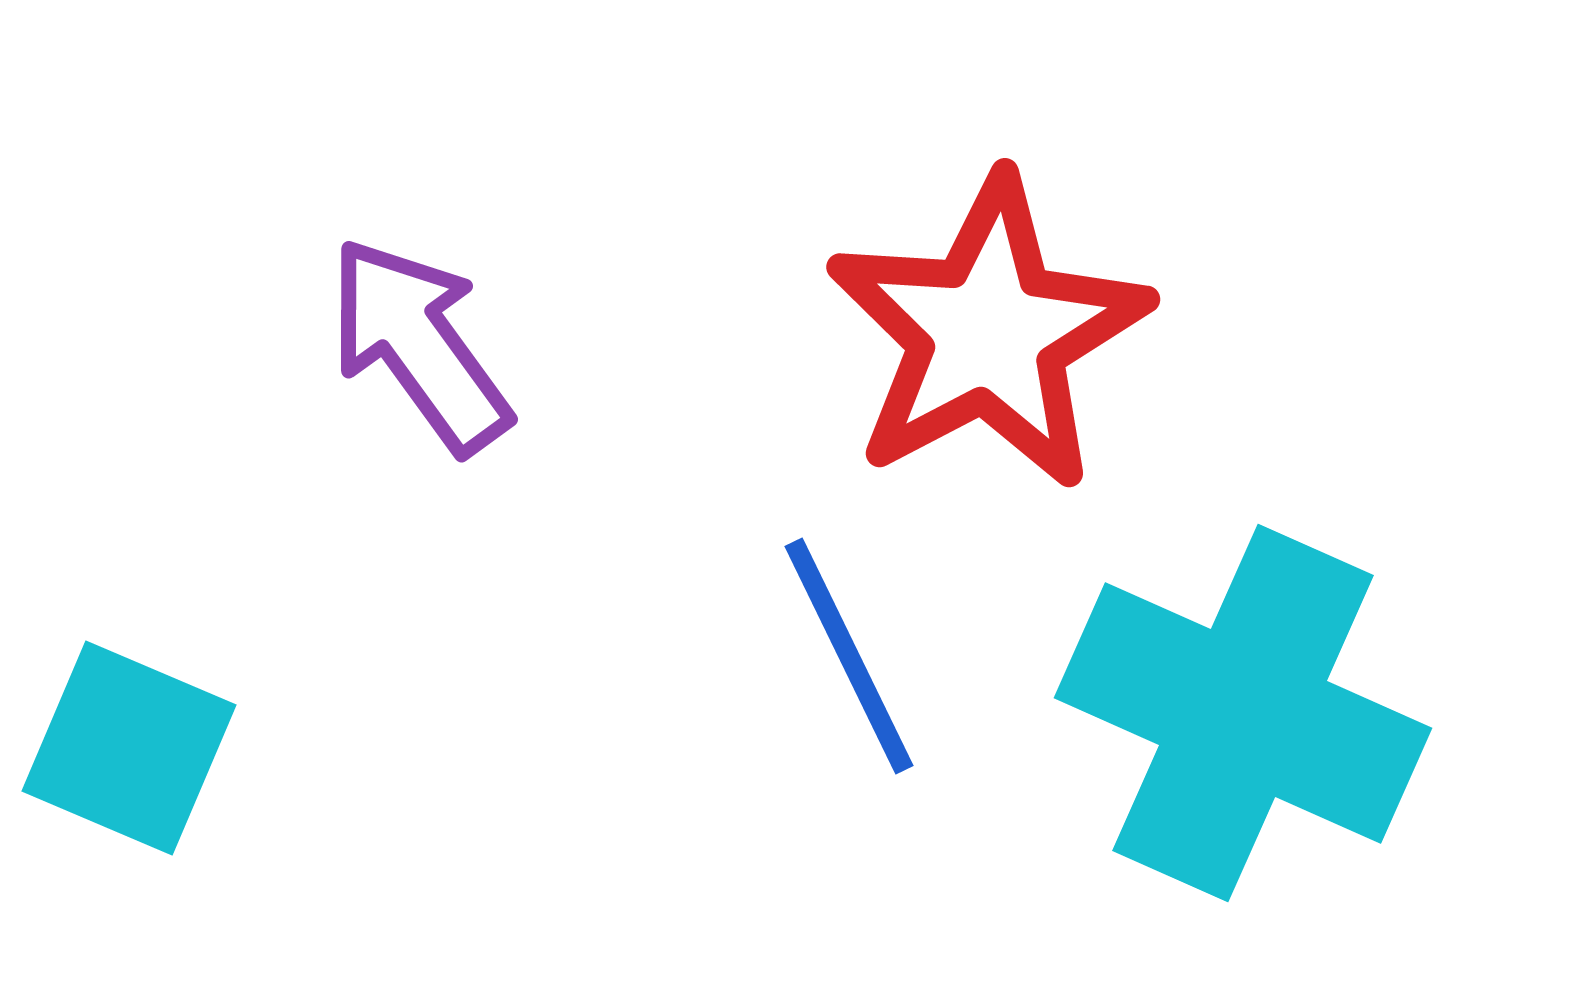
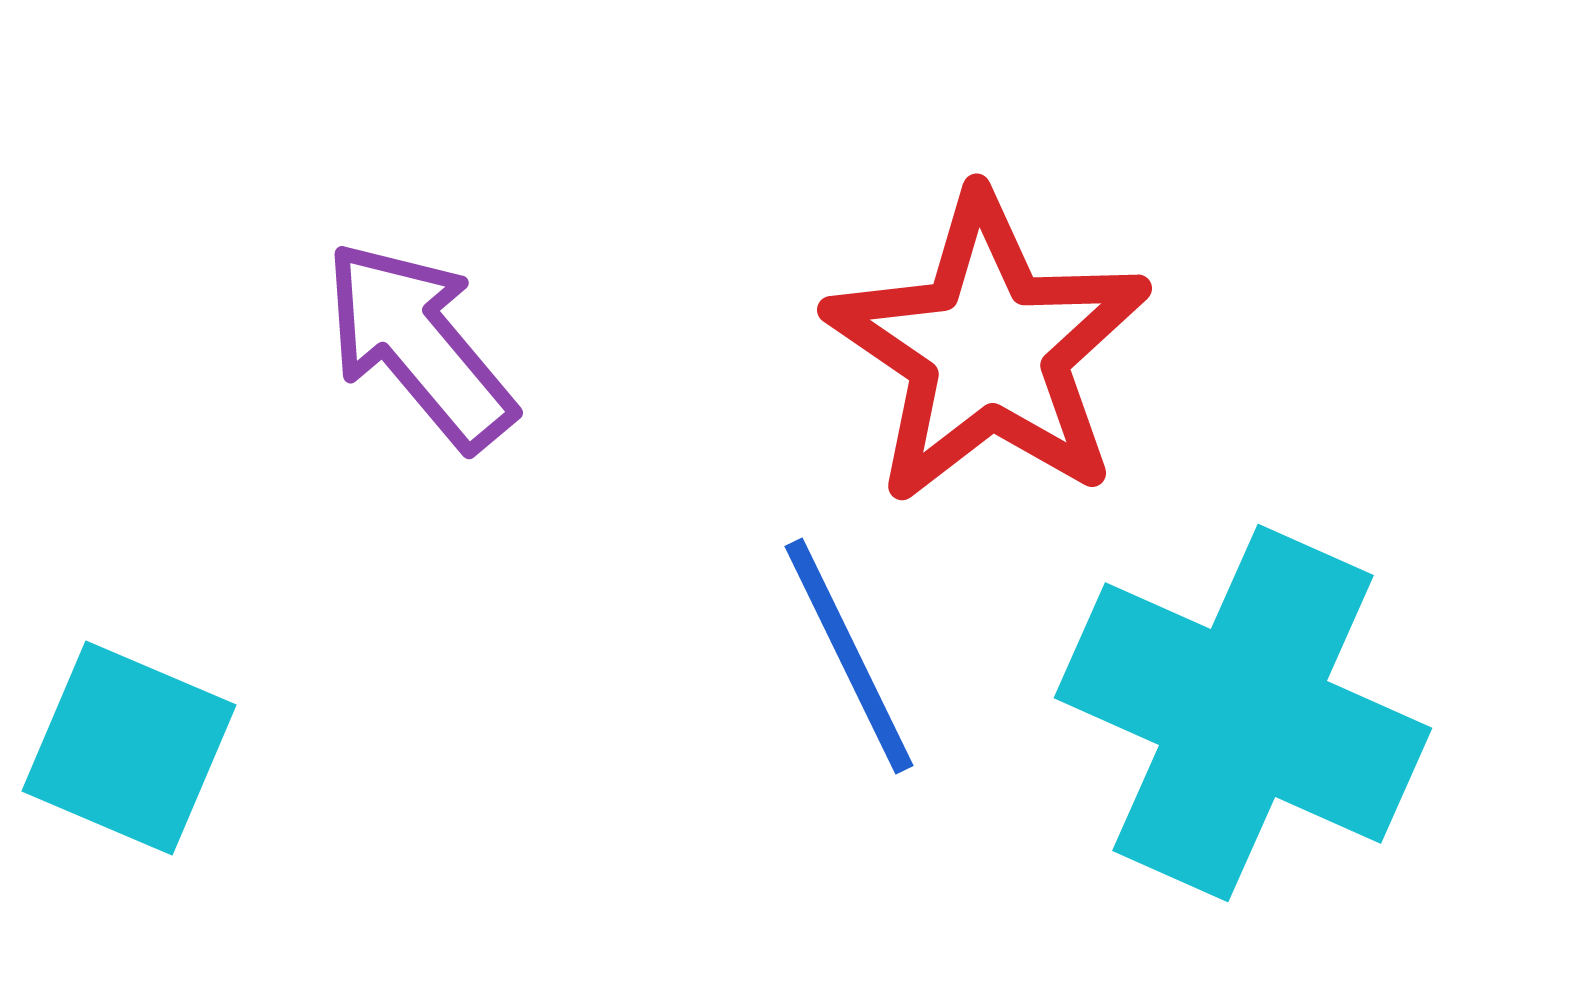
red star: moved 16 px down; rotated 10 degrees counterclockwise
purple arrow: rotated 4 degrees counterclockwise
